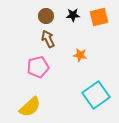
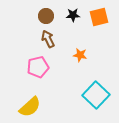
cyan square: rotated 12 degrees counterclockwise
